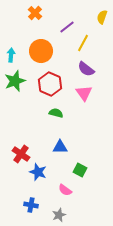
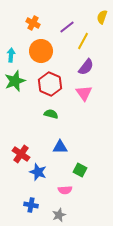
orange cross: moved 2 px left, 10 px down; rotated 16 degrees counterclockwise
yellow line: moved 2 px up
purple semicircle: moved 2 px up; rotated 90 degrees counterclockwise
green semicircle: moved 5 px left, 1 px down
pink semicircle: rotated 40 degrees counterclockwise
